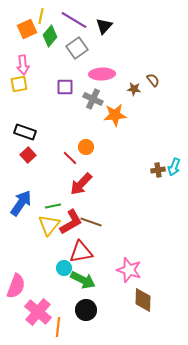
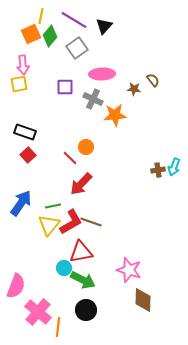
orange square: moved 4 px right, 5 px down
